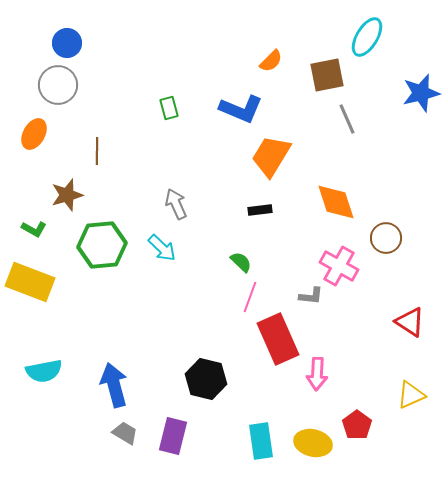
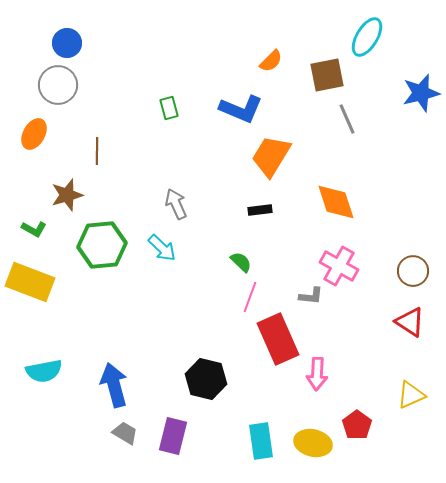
brown circle: moved 27 px right, 33 px down
